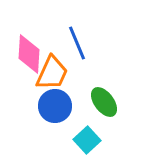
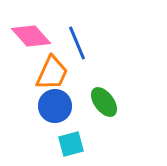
pink diamond: moved 2 px right, 18 px up; rotated 45 degrees counterclockwise
cyan square: moved 16 px left, 4 px down; rotated 28 degrees clockwise
